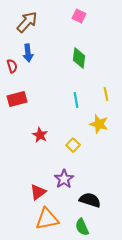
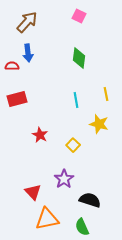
red semicircle: rotated 72 degrees counterclockwise
red triangle: moved 5 px left; rotated 36 degrees counterclockwise
